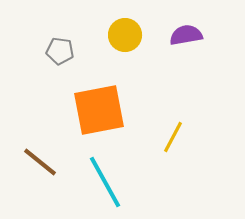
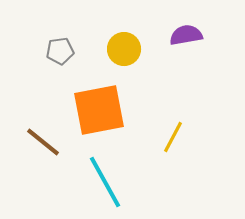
yellow circle: moved 1 px left, 14 px down
gray pentagon: rotated 16 degrees counterclockwise
brown line: moved 3 px right, 20 px up
